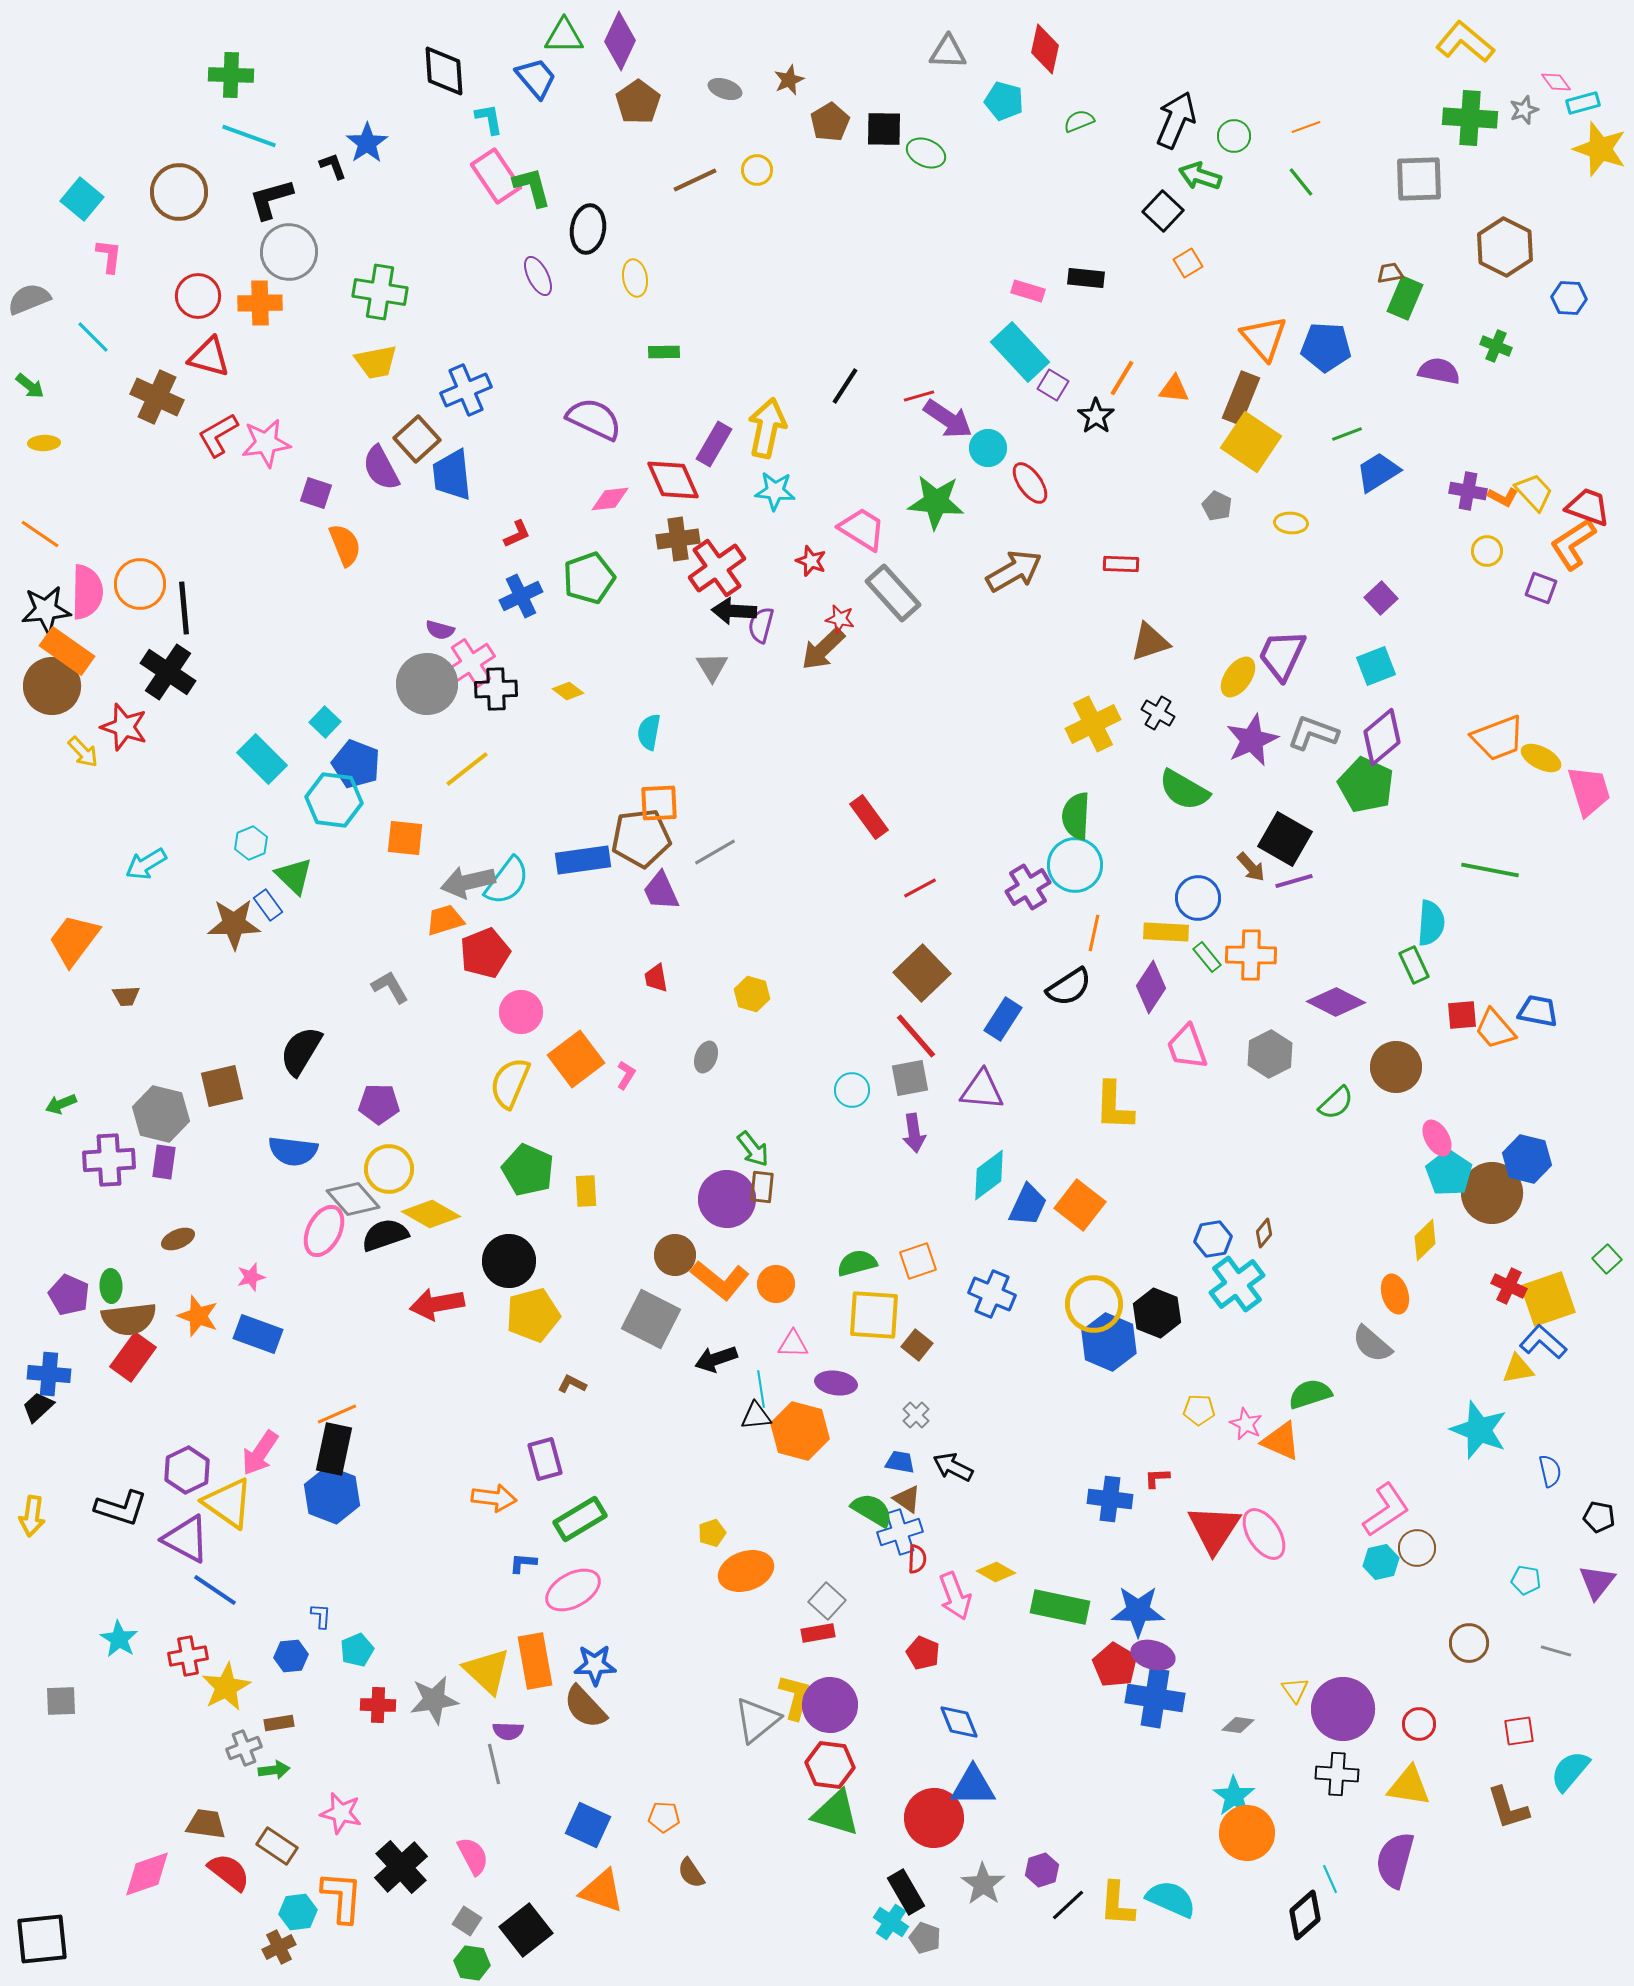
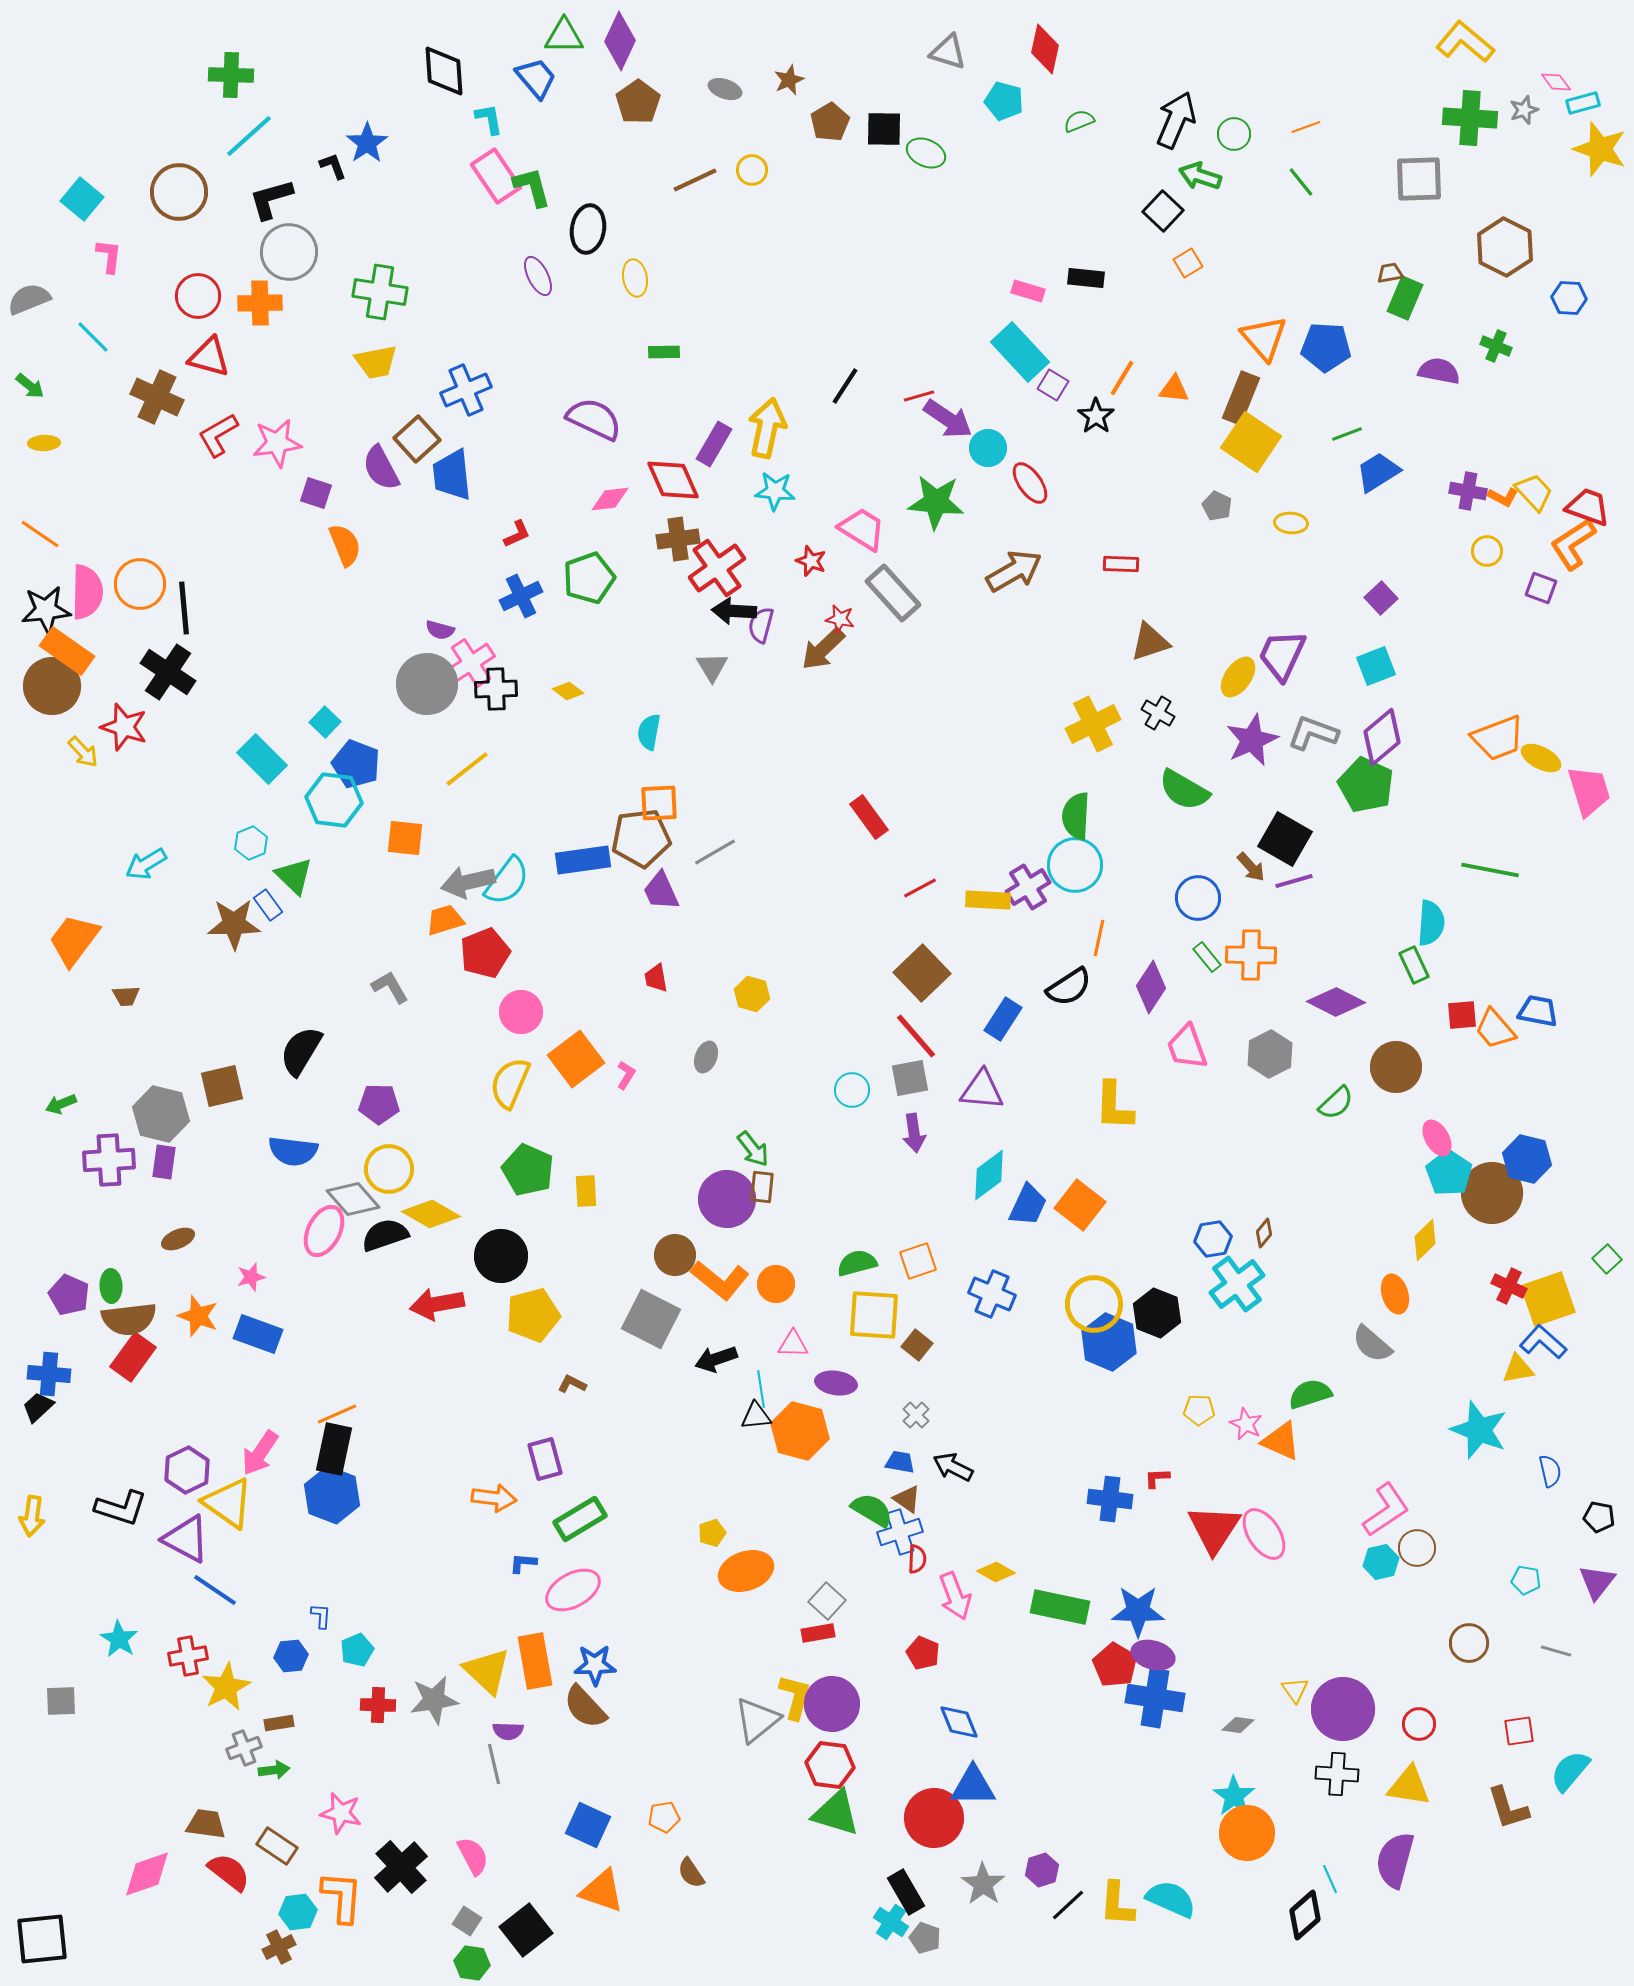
gray triangle at (948, 52): rotated 15 degrees clockwise
cyan line at (249, 136): rotated 62 degrees counterclockwise
green circle at (1234, 136): moved 2 px up
yellow circle at (757, 170): moved 5 px left
pink star at (266, 443): moved 11 px right
yellow rectangle at (1166, 932): moved 178 px left, 32 px up
orange line at (1094, 933): moved 5 px right, 5 px down
black circle at (509, 1261): moved 8 px left, 5 px up
purple circle at (830, 1705): moved 2 px right, 1 px up
orange pentagon at (664, 1817): rotated 12 degrees counterclockwise
